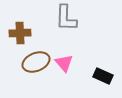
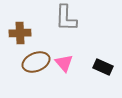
black rectangle: moved 9 px up
